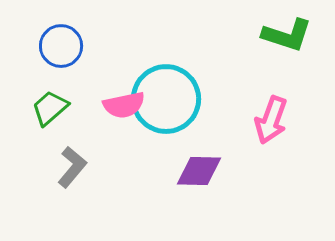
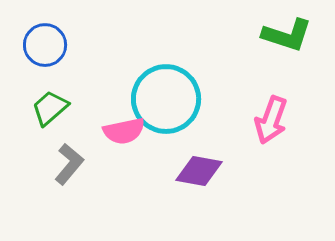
blue circle: moved 16 px left, 1 px up
pink semicircle: moved 26 px down
gray L-shape: moved 3 px left, 3 px up
purple diamond: rotated 9 degrees clockwise
